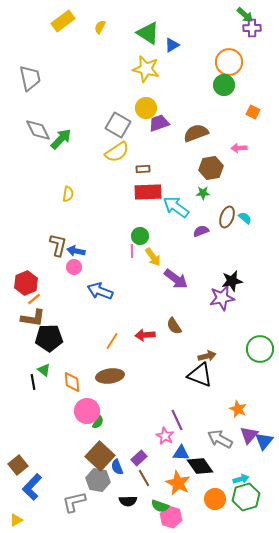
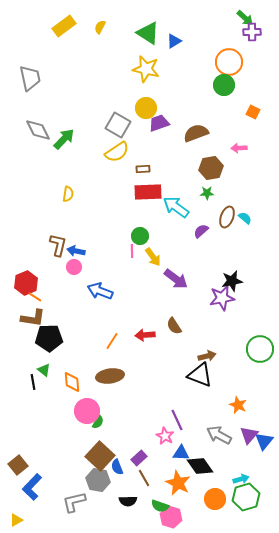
green arrow at (245, 15): moved 3 px down
yellow rectangle at (63, 21): moved 1 px right, 5 px down
purple cross at (252, 28): moved 4 px down
blue triangle at (172, 45): moved 2 px right, 4 px up
green arrow at (61, 139): moved 3 px right
green star at (203, 193): moved 4 px right
purple semicircle at (201, 231): rotated 21 degrees counterclockwise
orange line at (34, 299): moved 1 px right, 2 px up; rotated 72 degrees clockwise
orange star at (238, 409): moved 4 px up
gray arrow at (220, 439): moved 1 px left, 4 px up
